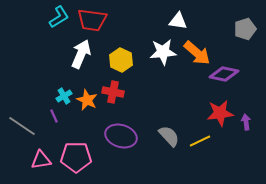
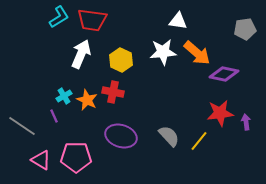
gray pentagon: rotated 10 degrees clockwise
yellow line: moved 1 px left; rotated 25 degrees counterclockwise
pink triangle: rotated 40 degrees clockwise
